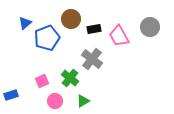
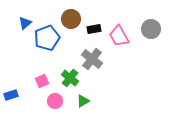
gray circle: moved 1 px right, 2 px down
